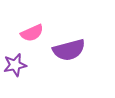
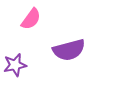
pink semicircle: moved 1 px left, 14 px up; rotated 30 degrees counterclockwise
